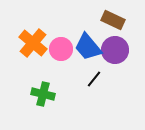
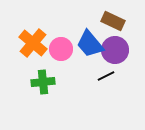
brown rectangle: moved 1 px down
blue trapezoid: moved 2 px right, 3 px up
black line: moved 12 px right, 3 px up; rotated 24 degrees clockwise
green cross: moved 12 px up; rotated 20 degrees counterclockwise
